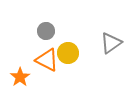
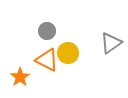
gray circle: moved 1 px right
